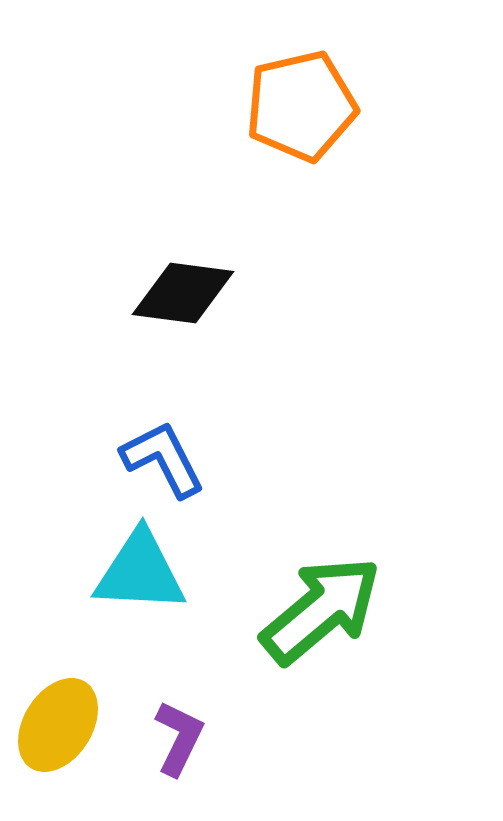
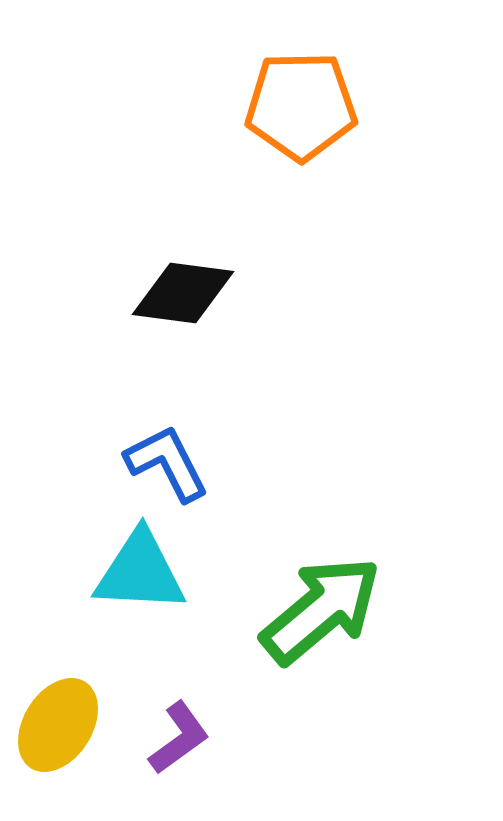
orange pentagon: rotated 12 degrees clockwise
blue L-shape: moved 4 px right, 4 px down
purple L-shape: rotated 28 degrees clockwise
